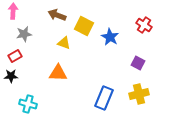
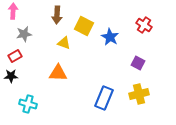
brown arrow: rotated 108 degrees counterclockwise
